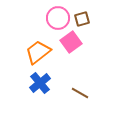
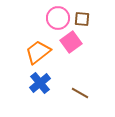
brown square: rotated 21 degrees clockwise
